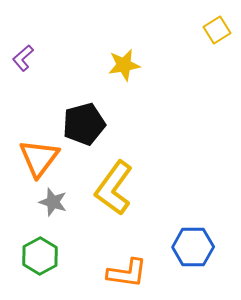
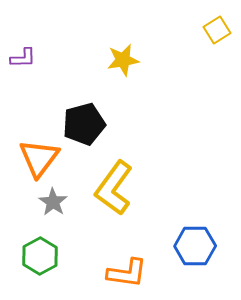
purple L-shape: rotated 140 degrees counterclockwise
yellow star: moved 1 px left, 5 px up
gray star: rotated 16 degrees clockwise
blue hexagon: moved 2 px right, 1 px up
